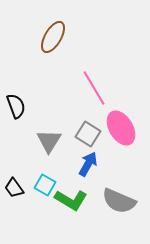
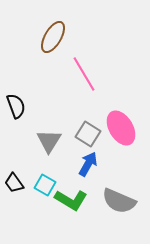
pink line: moved 10 px left, 14 px up
black trapezoid: moved 5 px up
